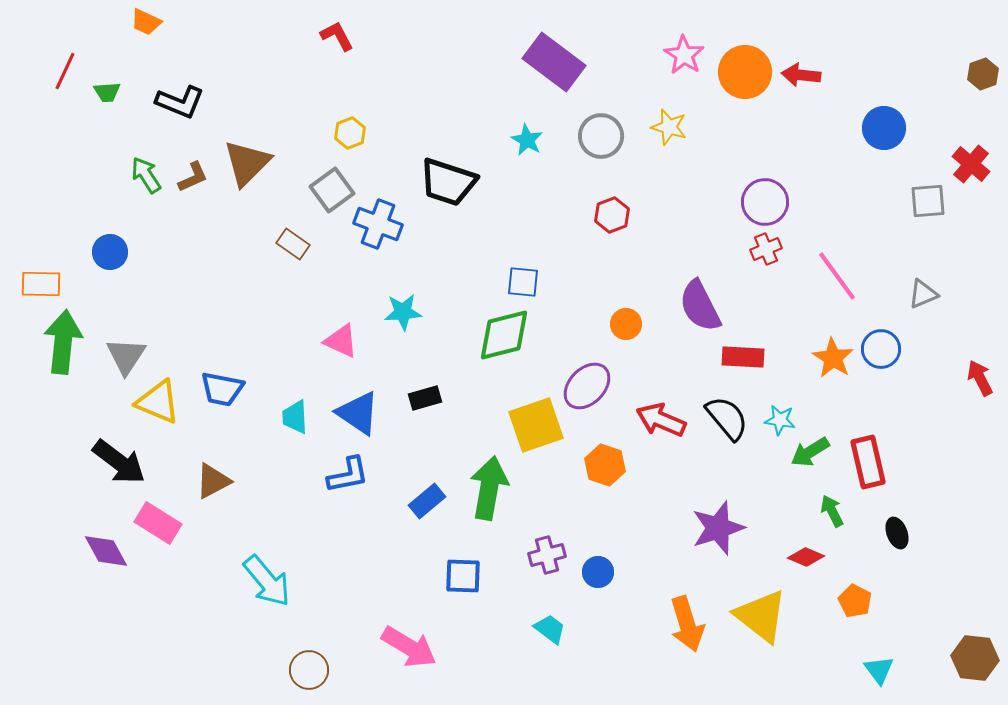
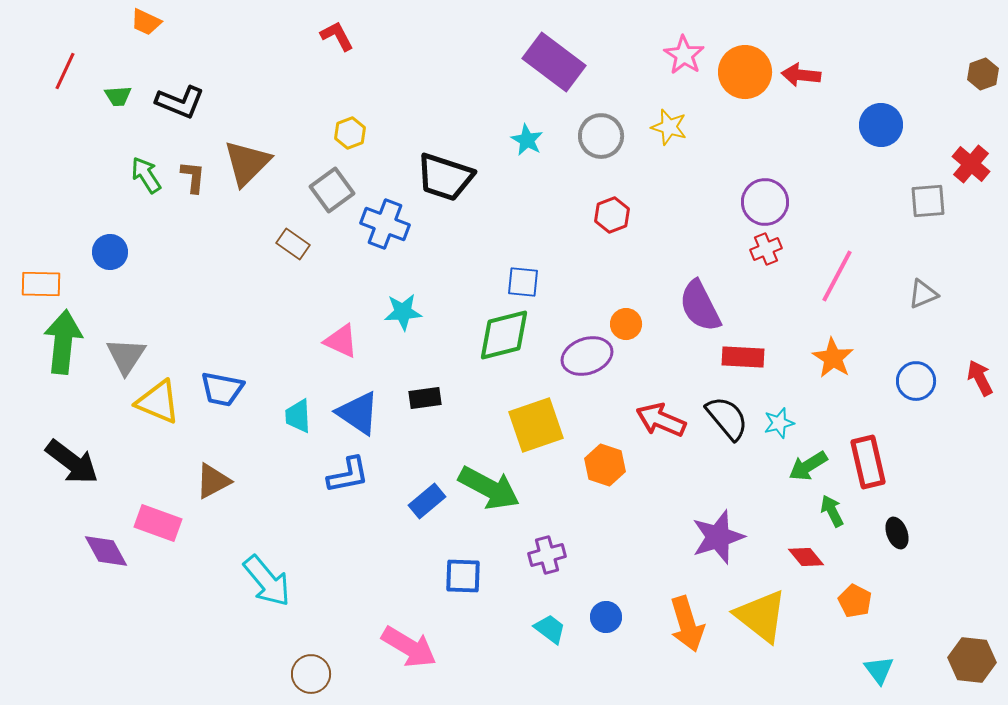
green trapezoid at (107, 92): moved 11 px right, 4 px down
blue circle at (884, 128): moved 3 px left, 3 px up
brown L-shape at (193, 177): rotated 60 degrees counterclockwise
black trapezoid at (448, 182): moved 3 px left, 5 px up
blue cross at (378, 224): moved 7 px right
pink line at (837, 276): rotated 64 degrees clockwise
blue circle at (881, 349): moved 35 px right, 32 px down
purple ellipse at (587, 386): moved 30 px up; rotated 27 degrees clockwise
black rectangle at (425, 398): rotated 8 degrees clockwise
cyan trapezoid at (295, 417): moved 3 px right, 1 px up
cyan star at (780, 420): moved 1 px left, 3 px down; rotated 24 degrees counterclockwise
green arrow at (810, 452): moved 2 px left, 14 px down
black arrow at (119, 462): moved 47 px left
green arrow at (489, 488): rotated 108 degrees clockwise
pink rectangle at (158, 523): rotated 12 degrees counterclockwise
purple star at (718, 528): moved 9 px down
red diamond at (806, 557): rotated 27 degrees clockwise
blue circle at (598, 572): moved 8 px right, 45 px down
brown hexagon at (975, 658): moved 3 px left, 2 px down
brown circle at (309, 670): moved 2 px right, 4 px down
